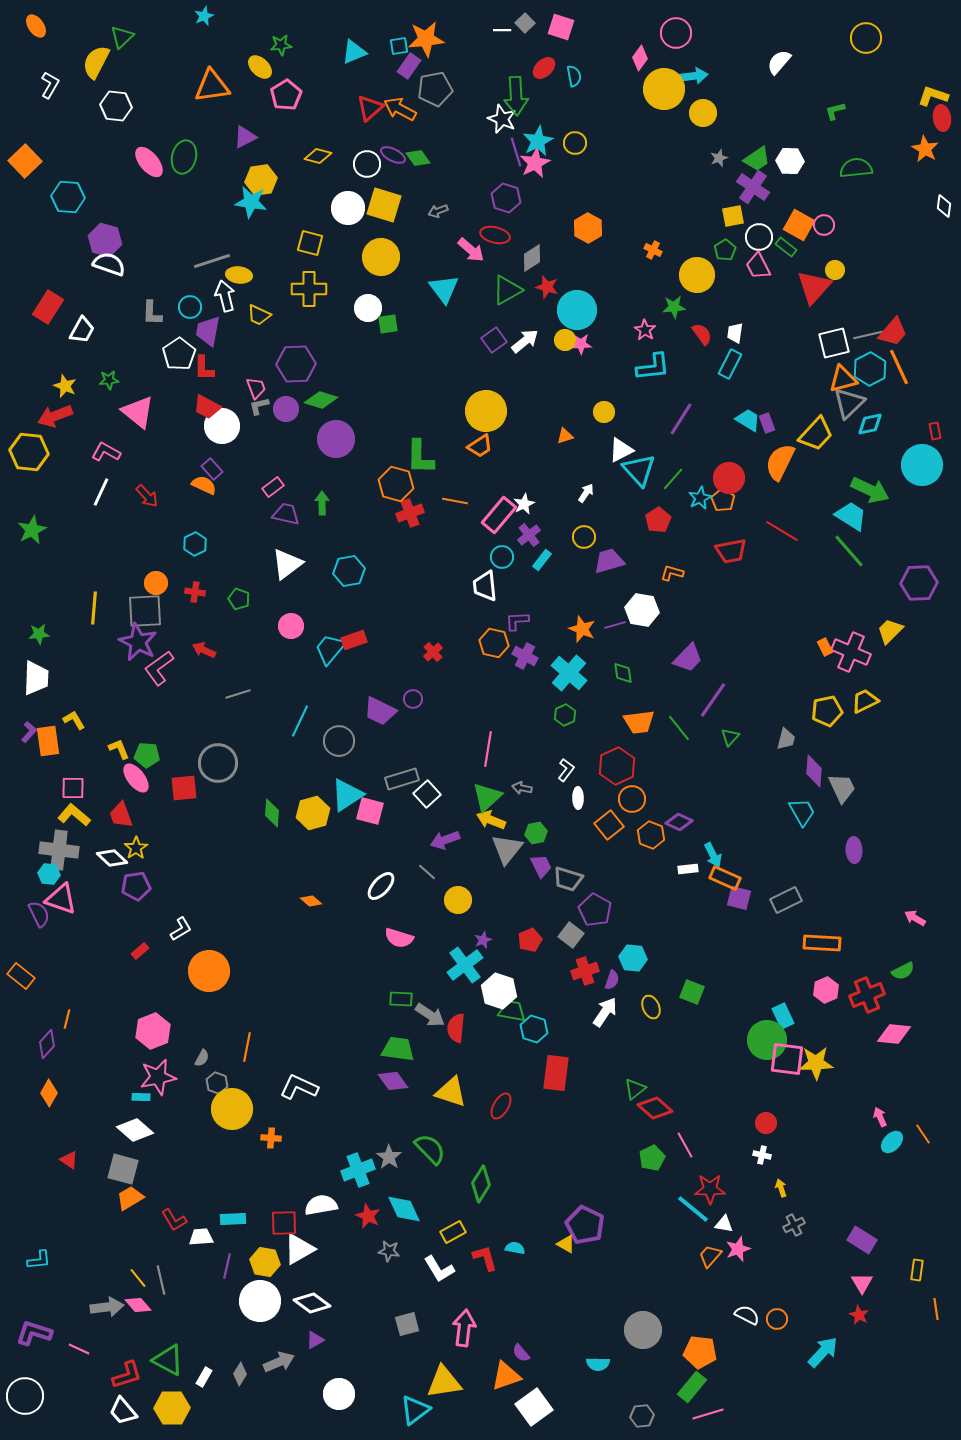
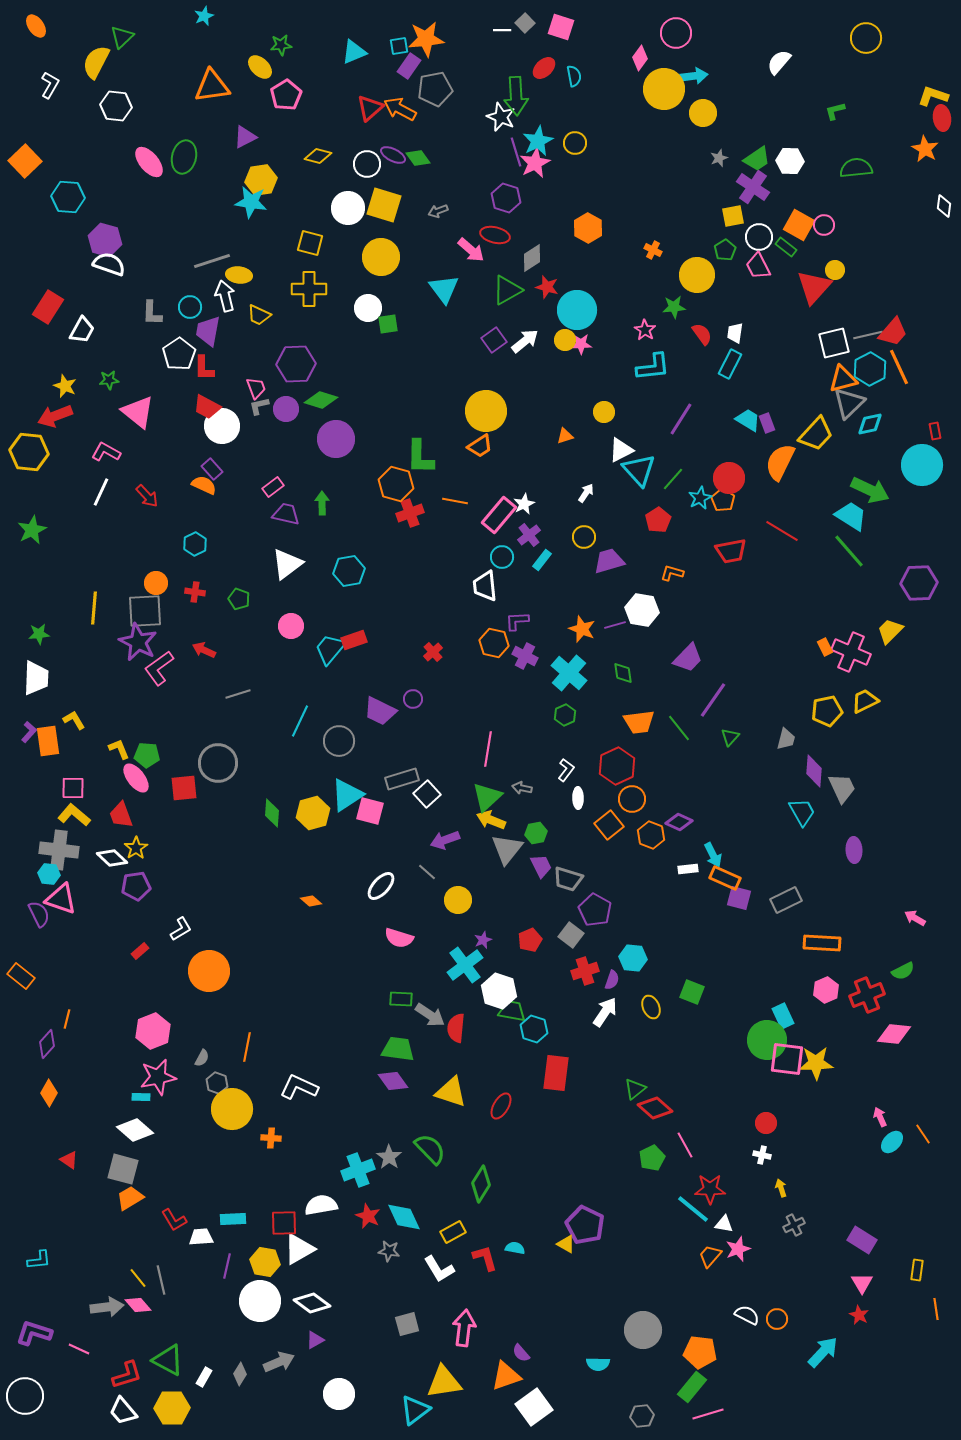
white star at (502, 119): moved 1 px left, 2 px up
cyan diamond at (404, 1209): moved 8 px down
